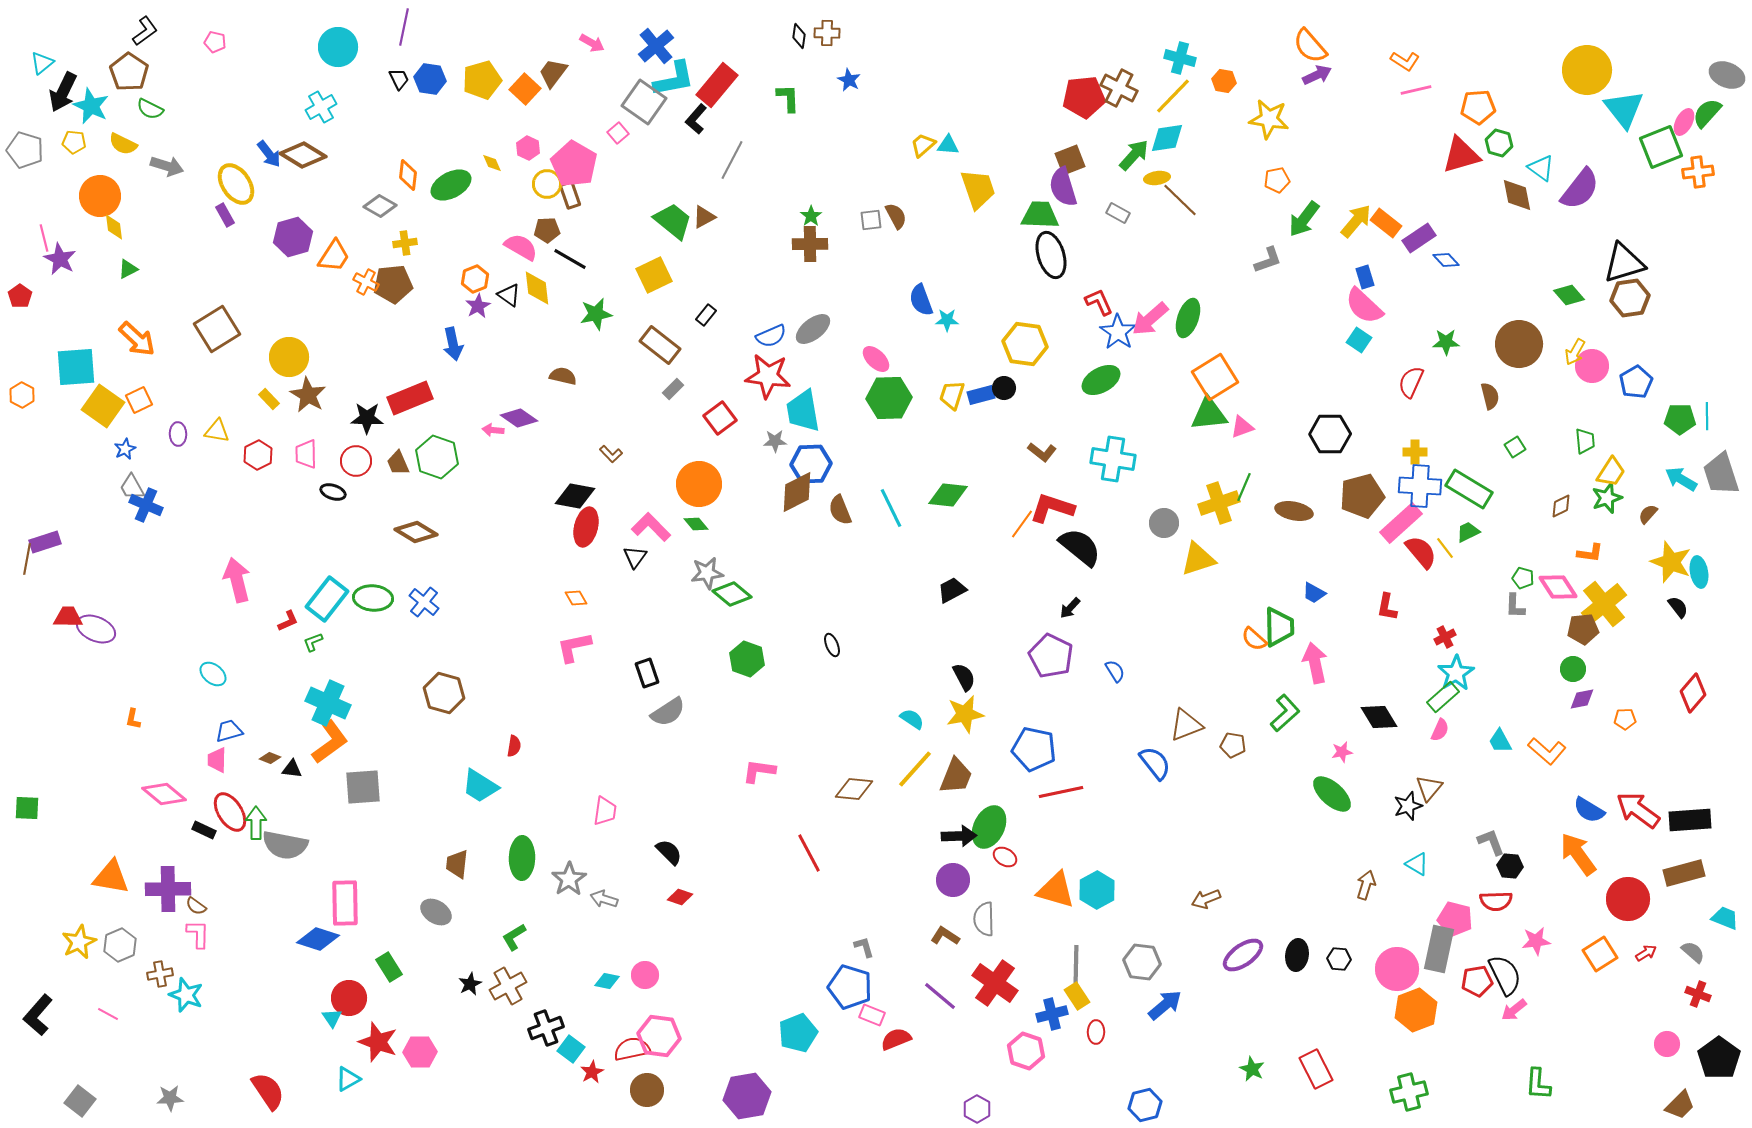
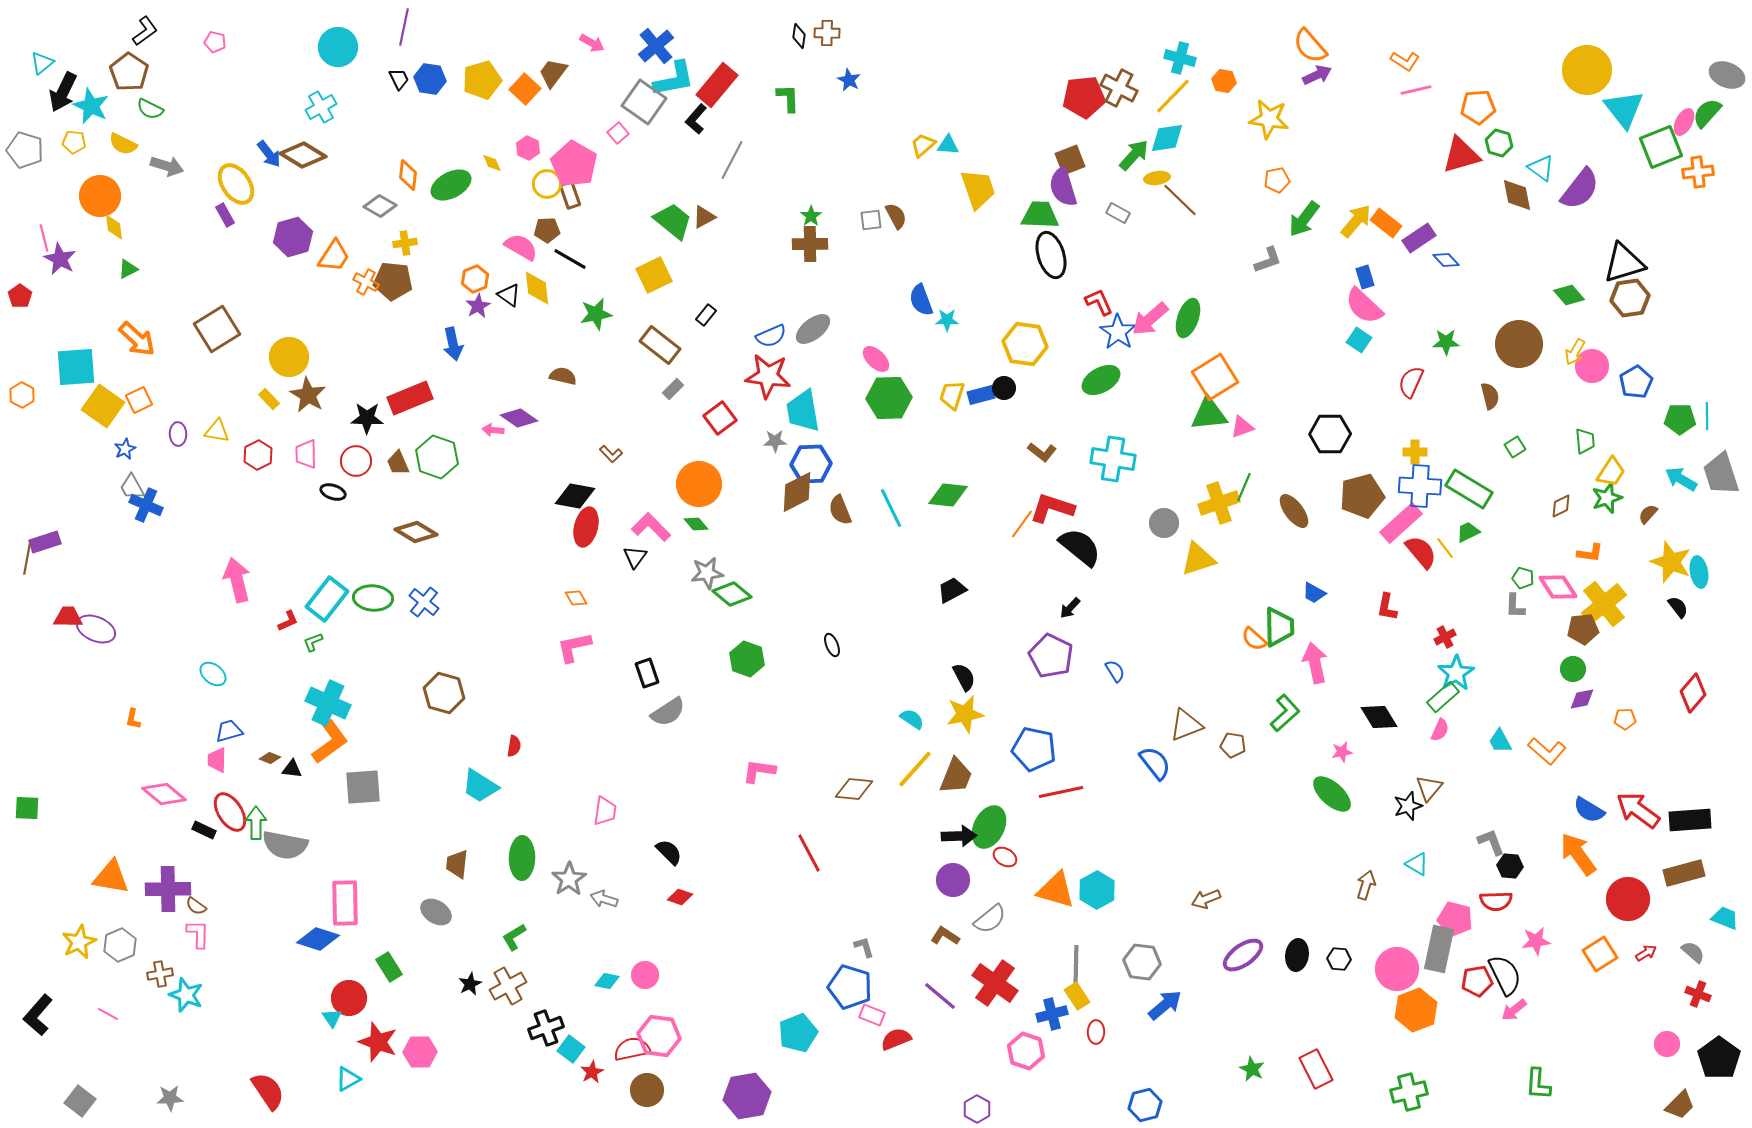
brown pentagon at (393, 284): moved 3 px up; rotated 12 degrees clockwise
brown ellipse at (1294, 511): rotated 42 degrees clockwise
gray semicircle at (984, 919): moved 6 px right; rotated 128 degrees counterclockwise
